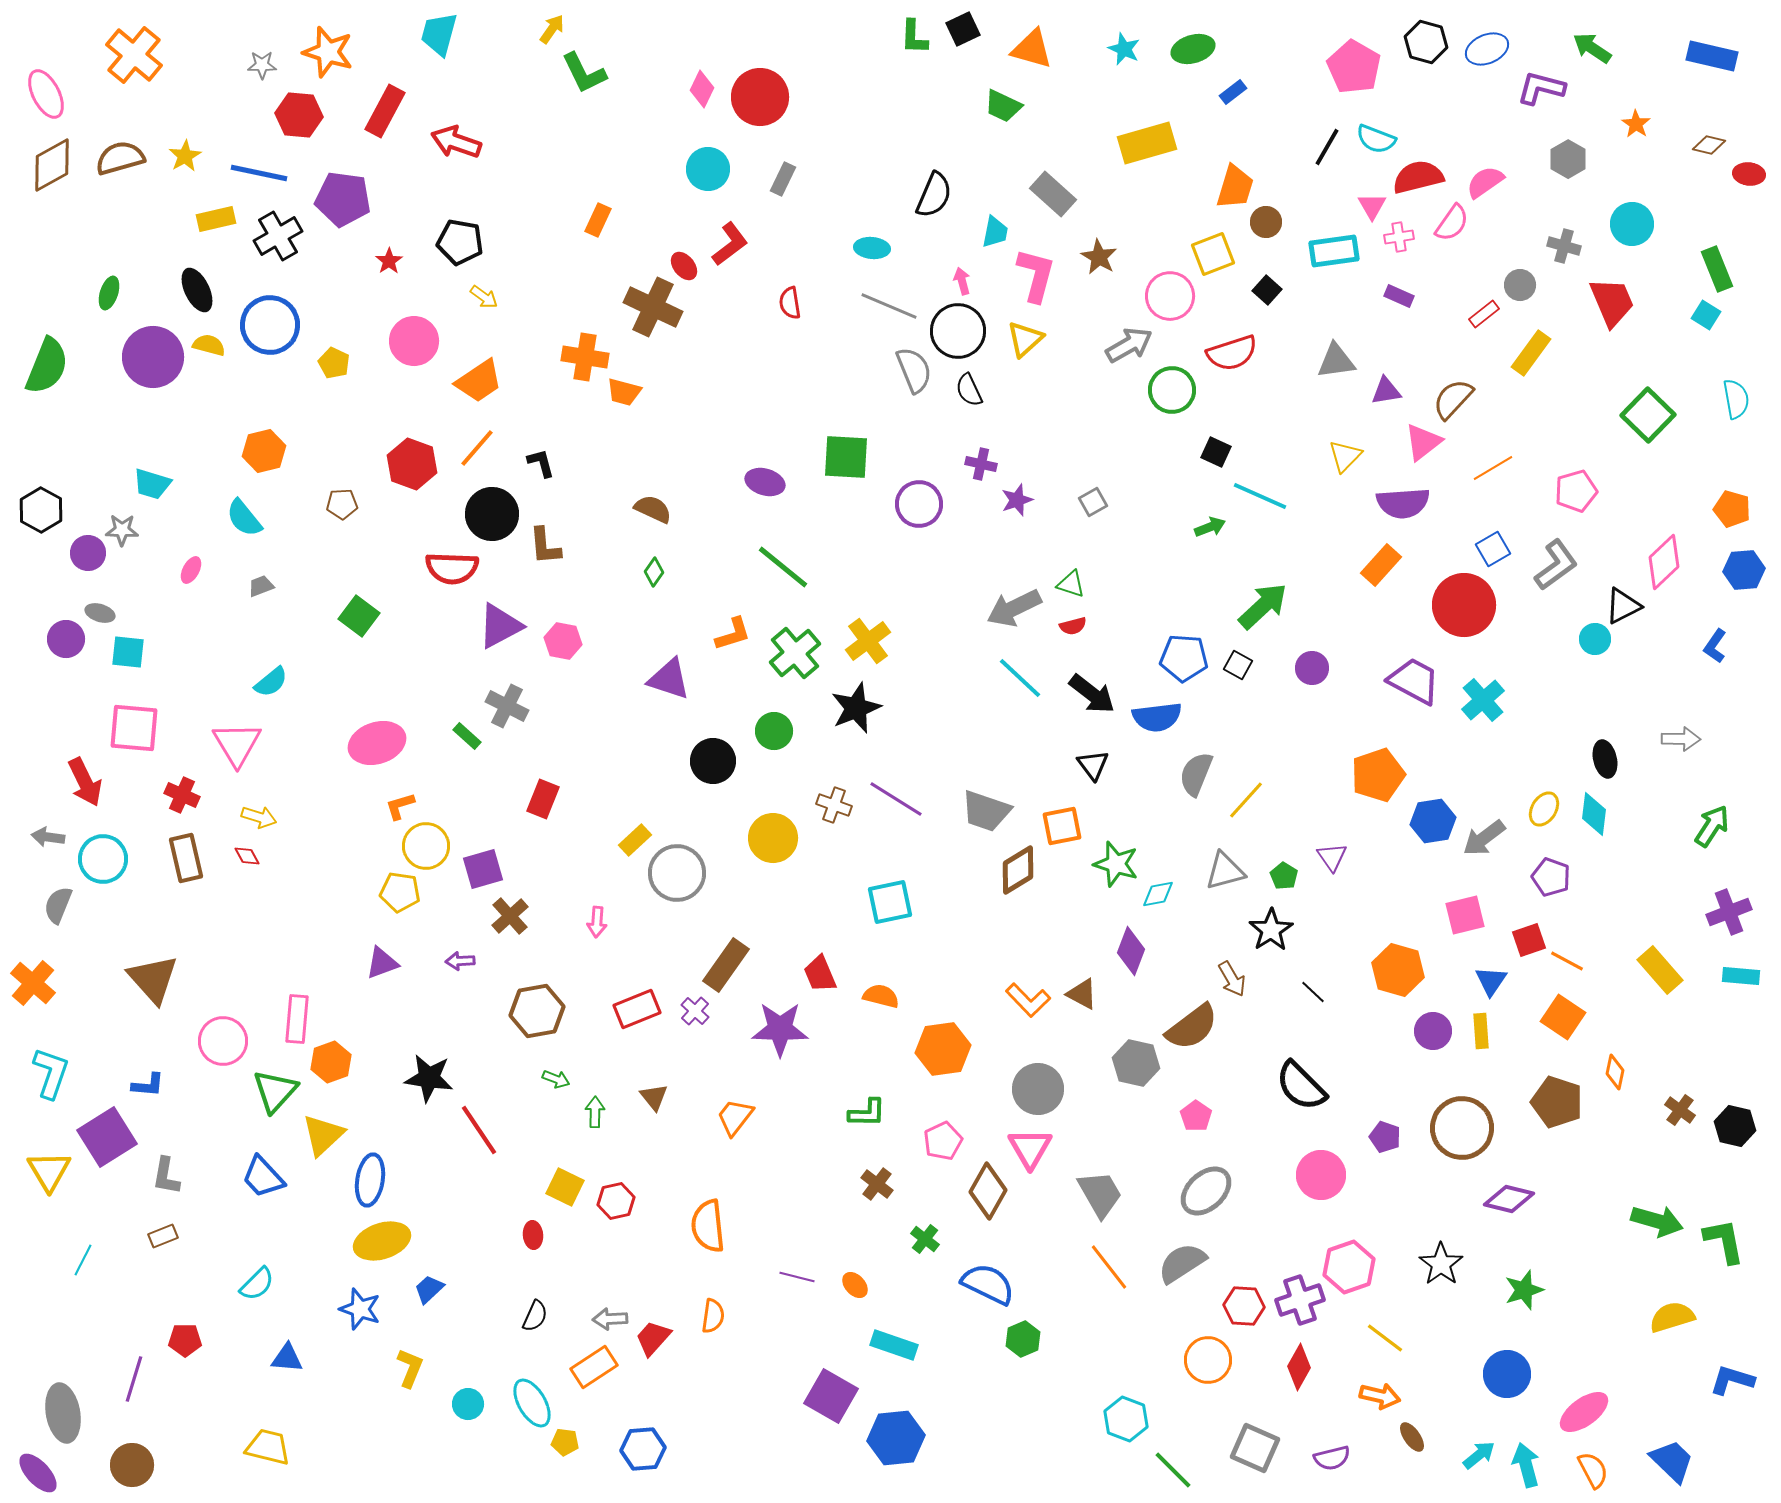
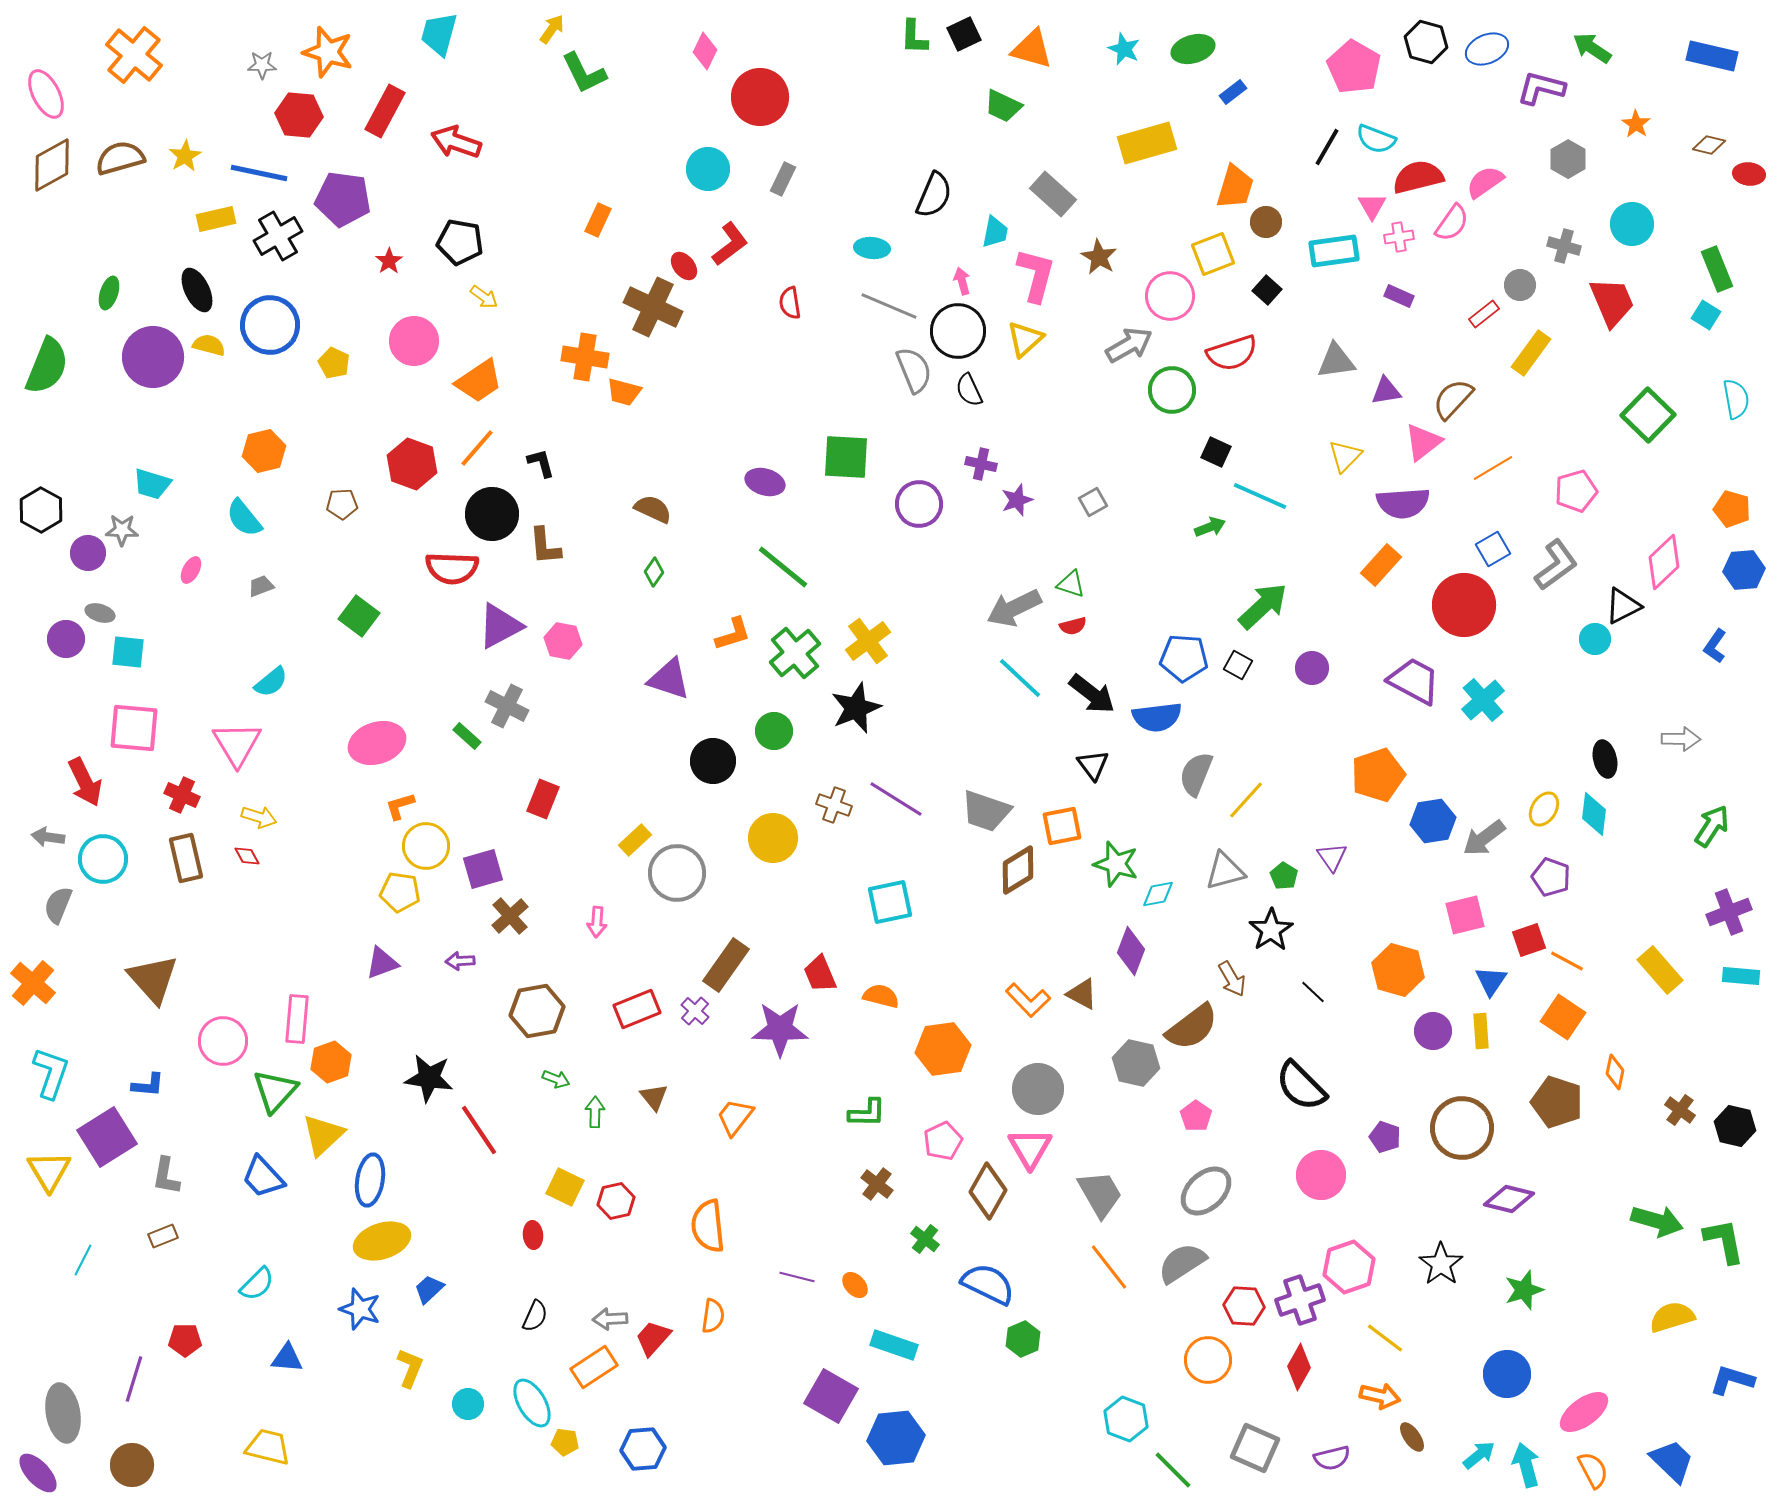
black square at (963, 29): moved 1 px right, 5 px down
pink diamond at (702, 89): moved 3 px right, 38 px up
